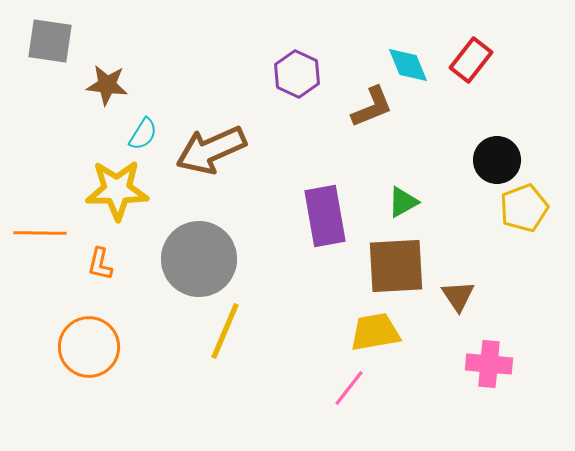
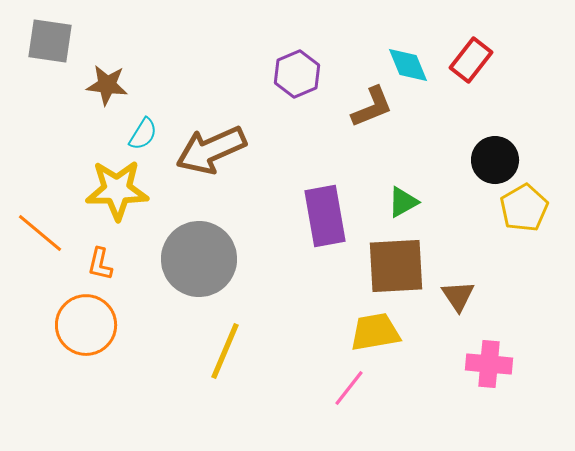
purple hexagon: rotated 12 degrees clockwise
black circle: moved 2 px left
yellow pentagon: rotated 9 degrees counterclockwise
orange line: rotated 39 degrees clockwise
yellow line: moved 20 px down
orange circle: moved 3 px left, 22 px up
